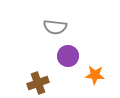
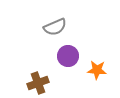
gray semicircle: rotated 30 degrees counterclockwise
orange star: moved 2 px right, 5 px up
